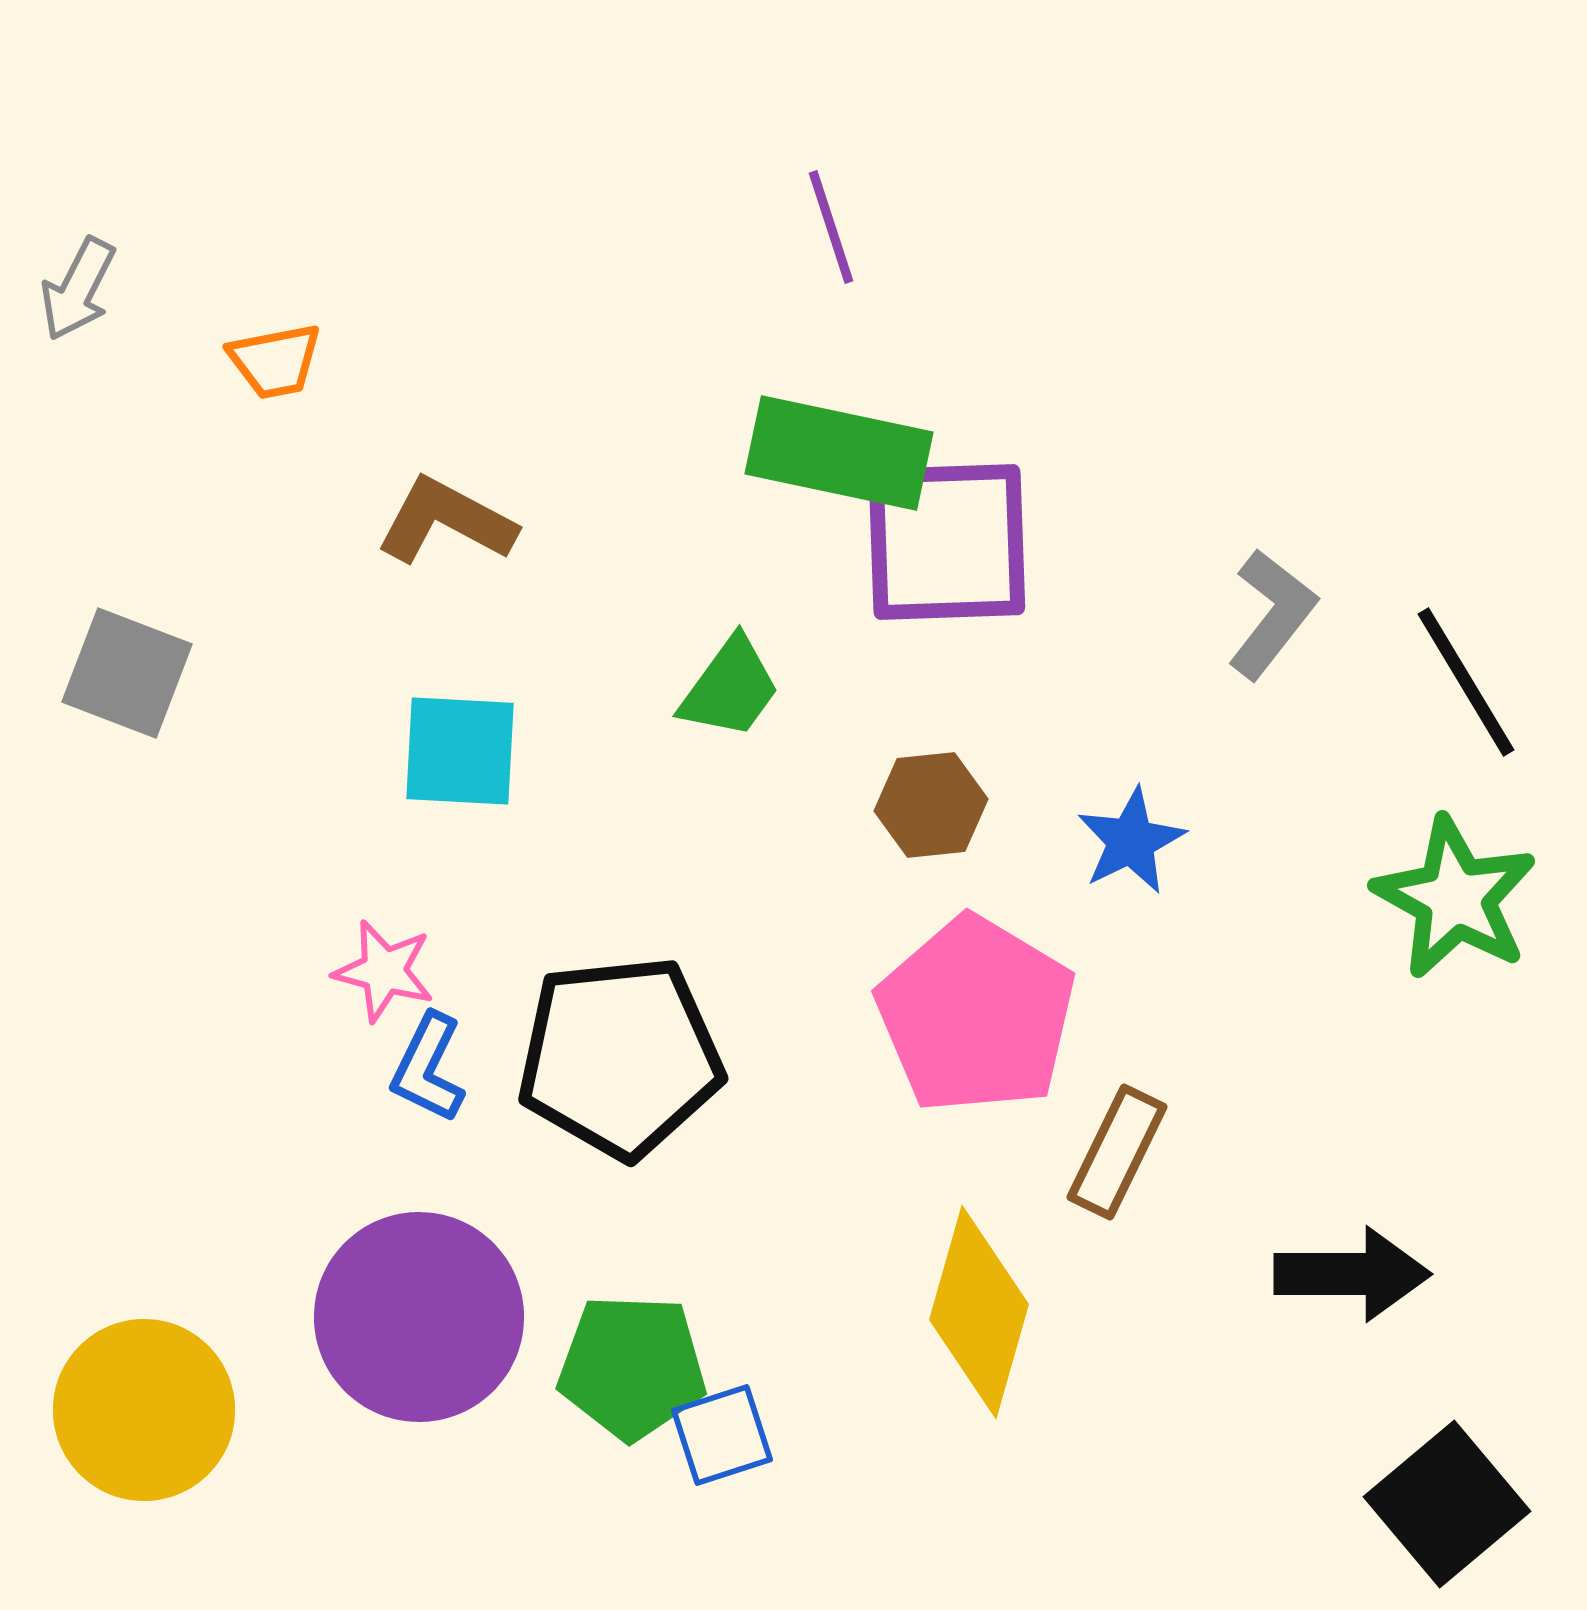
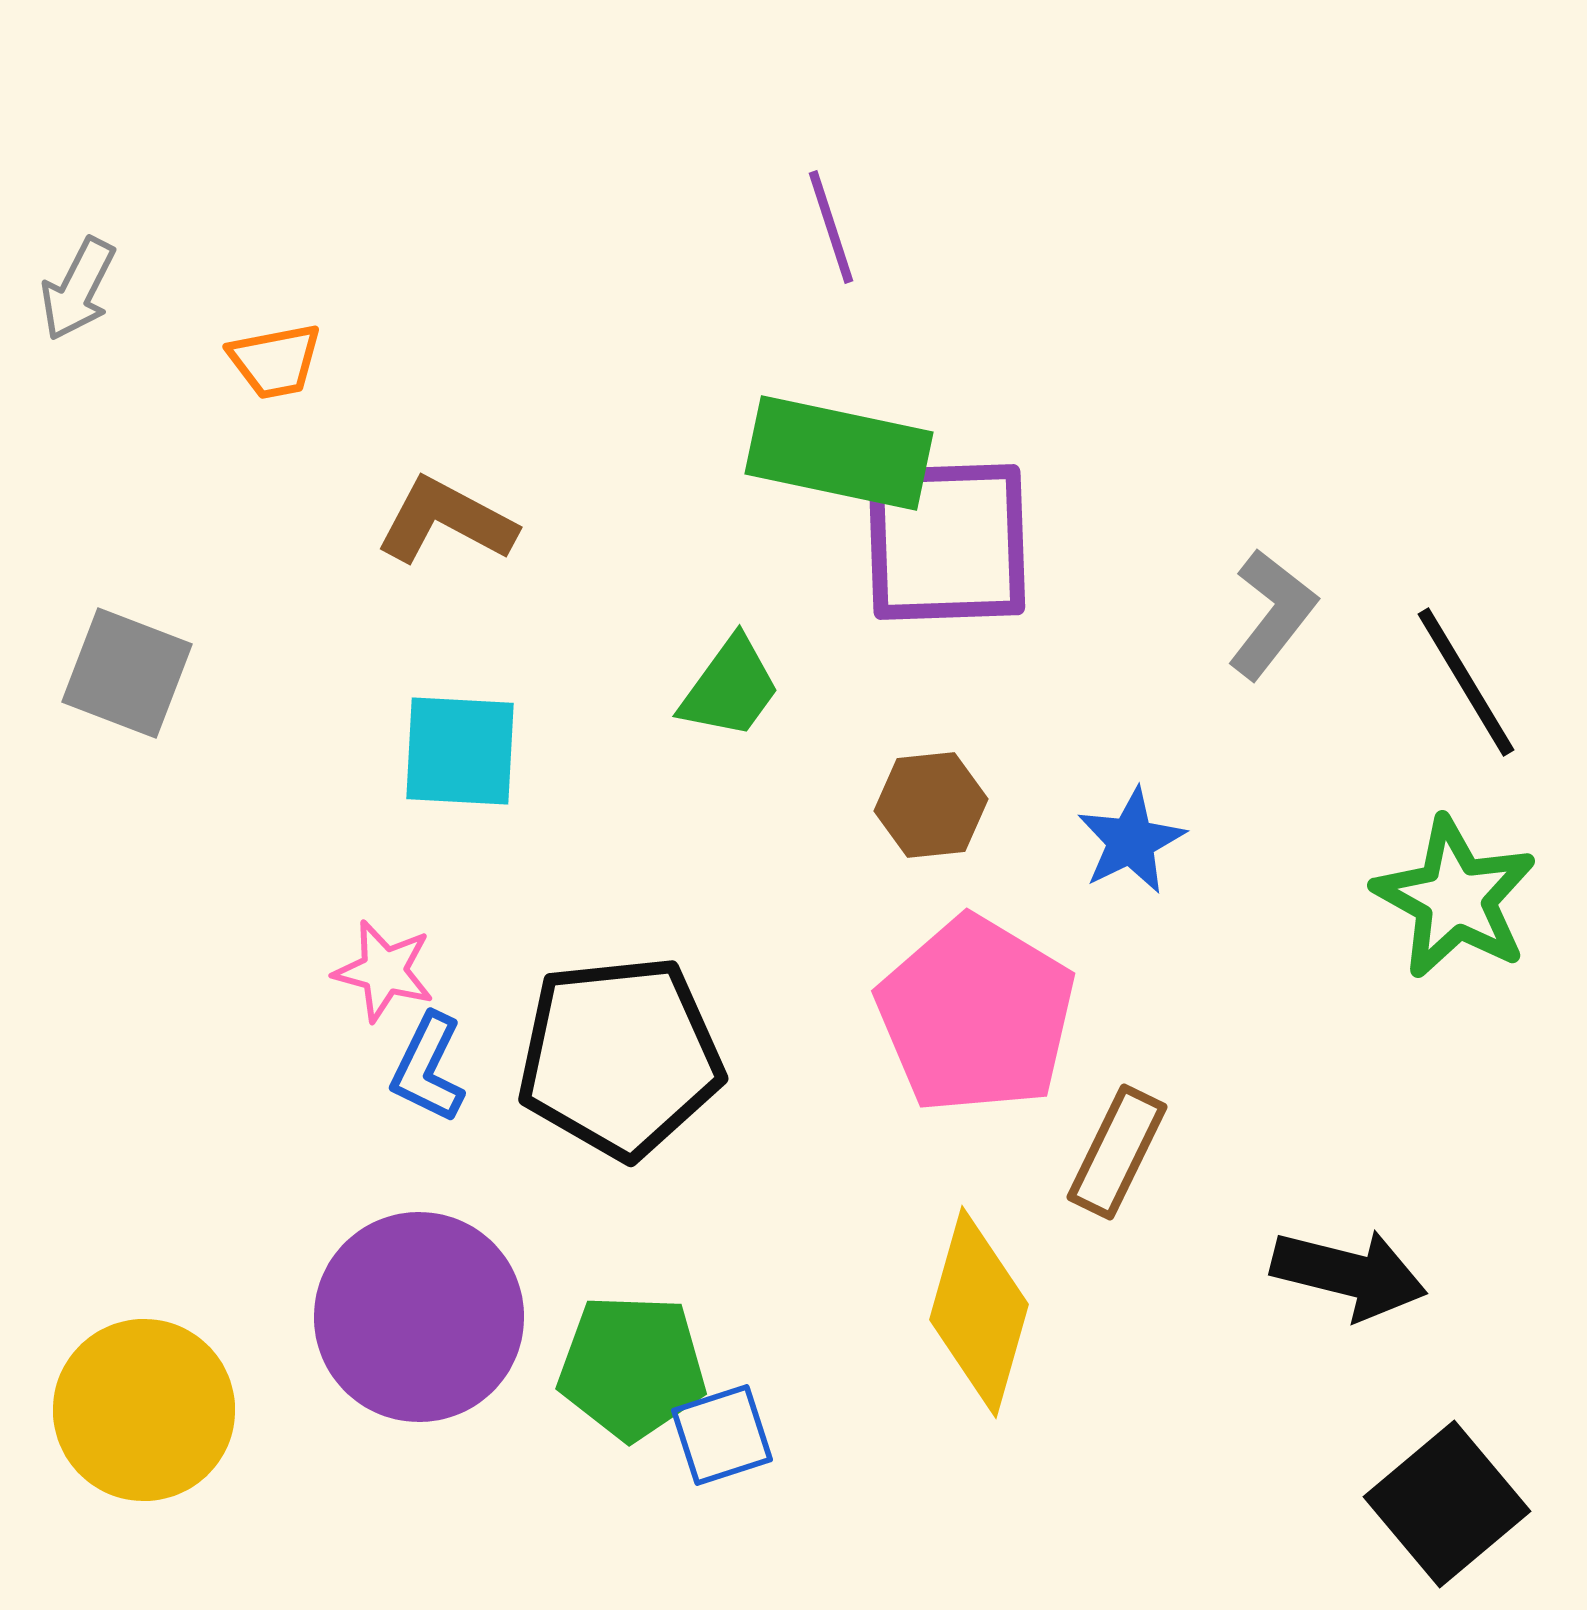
black arrow: moved 3 px left; rotated 14 degrees clockwise
